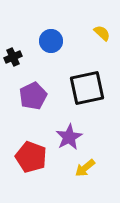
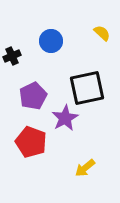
black cross: moved 1 px left, 1 px up
purple star: moved 4 px left, 19 px up
red pentagon: moved 15 px up
